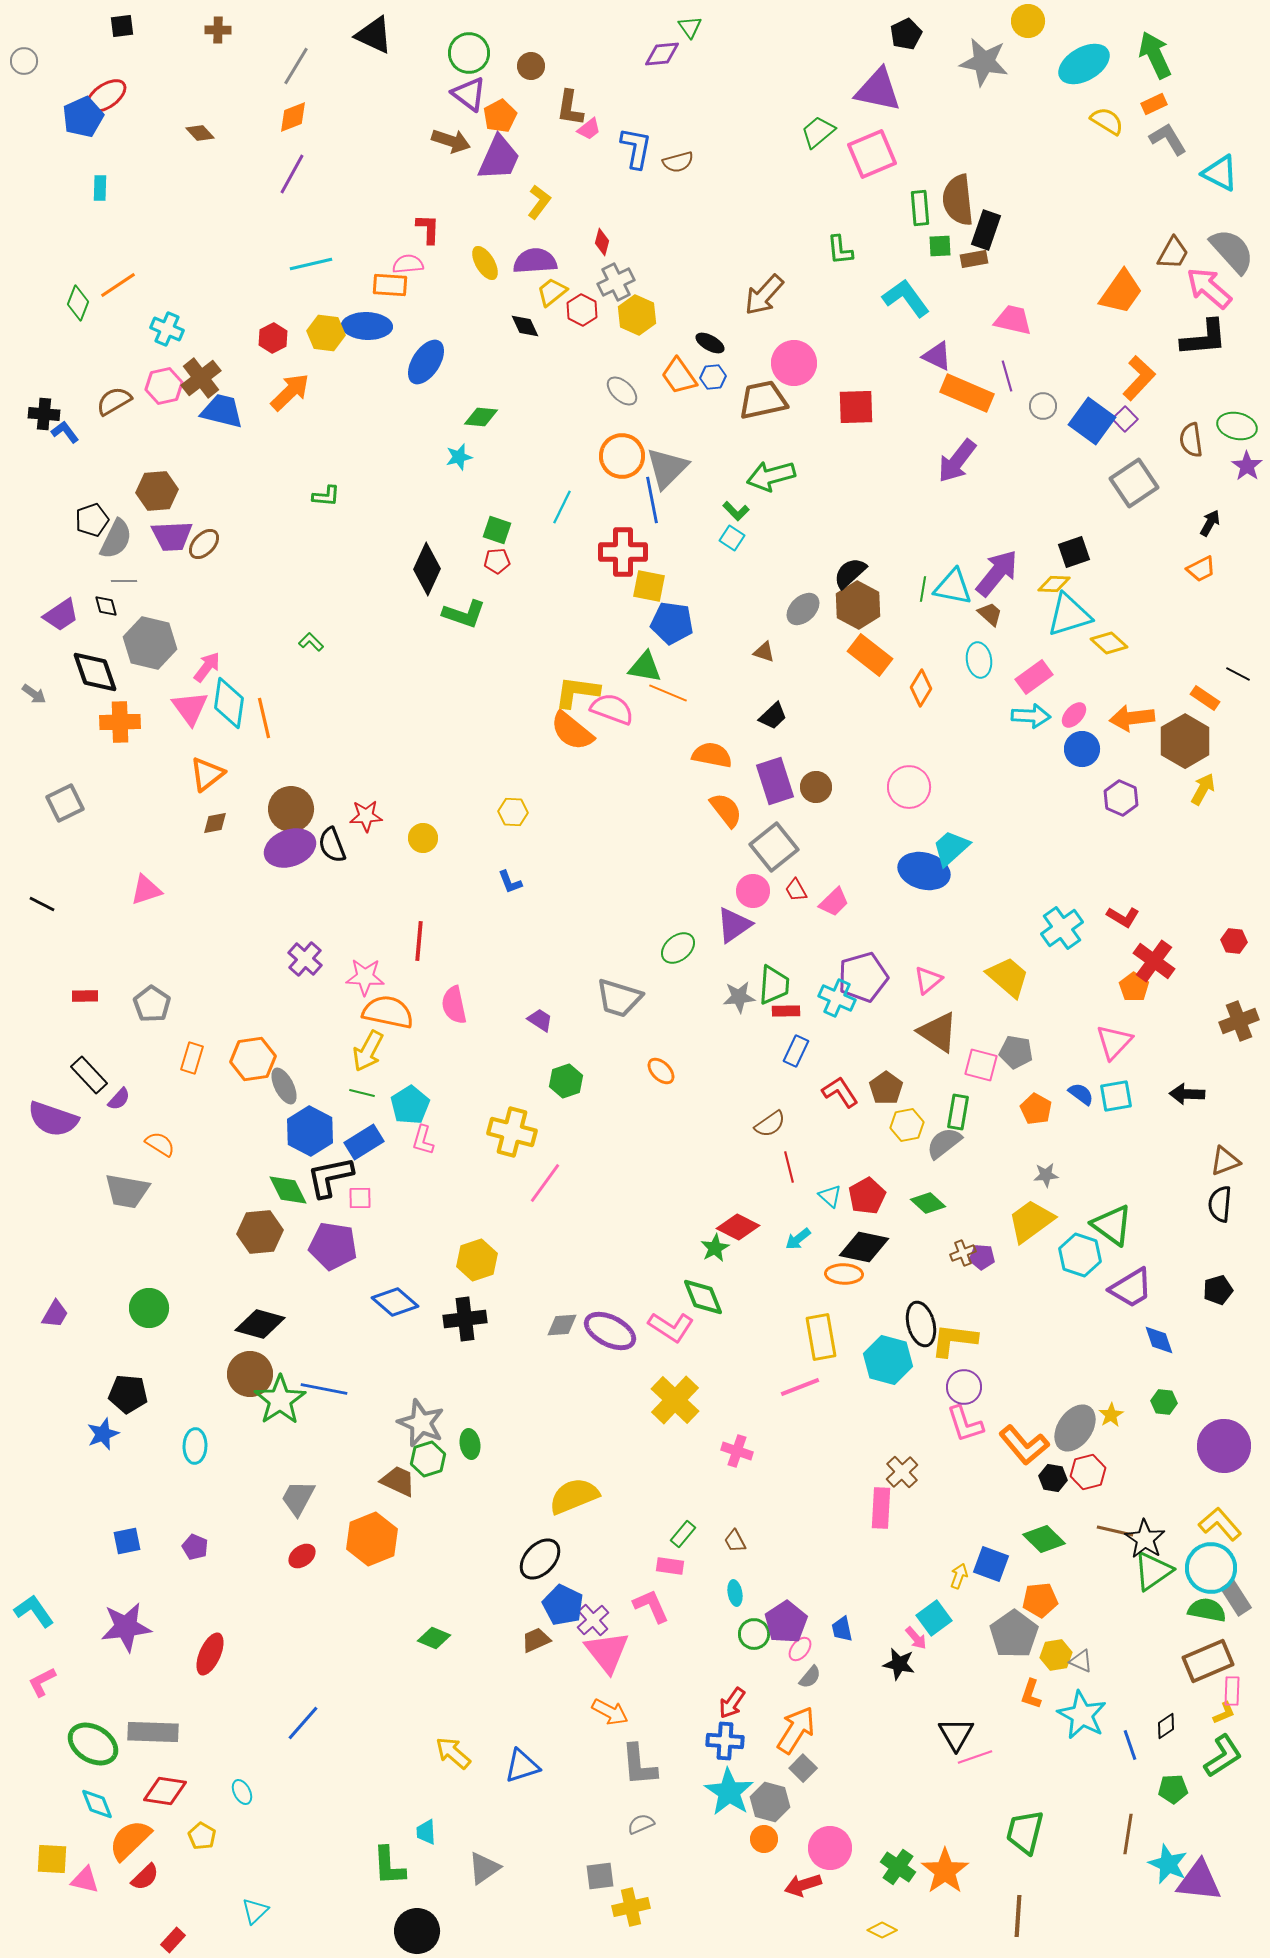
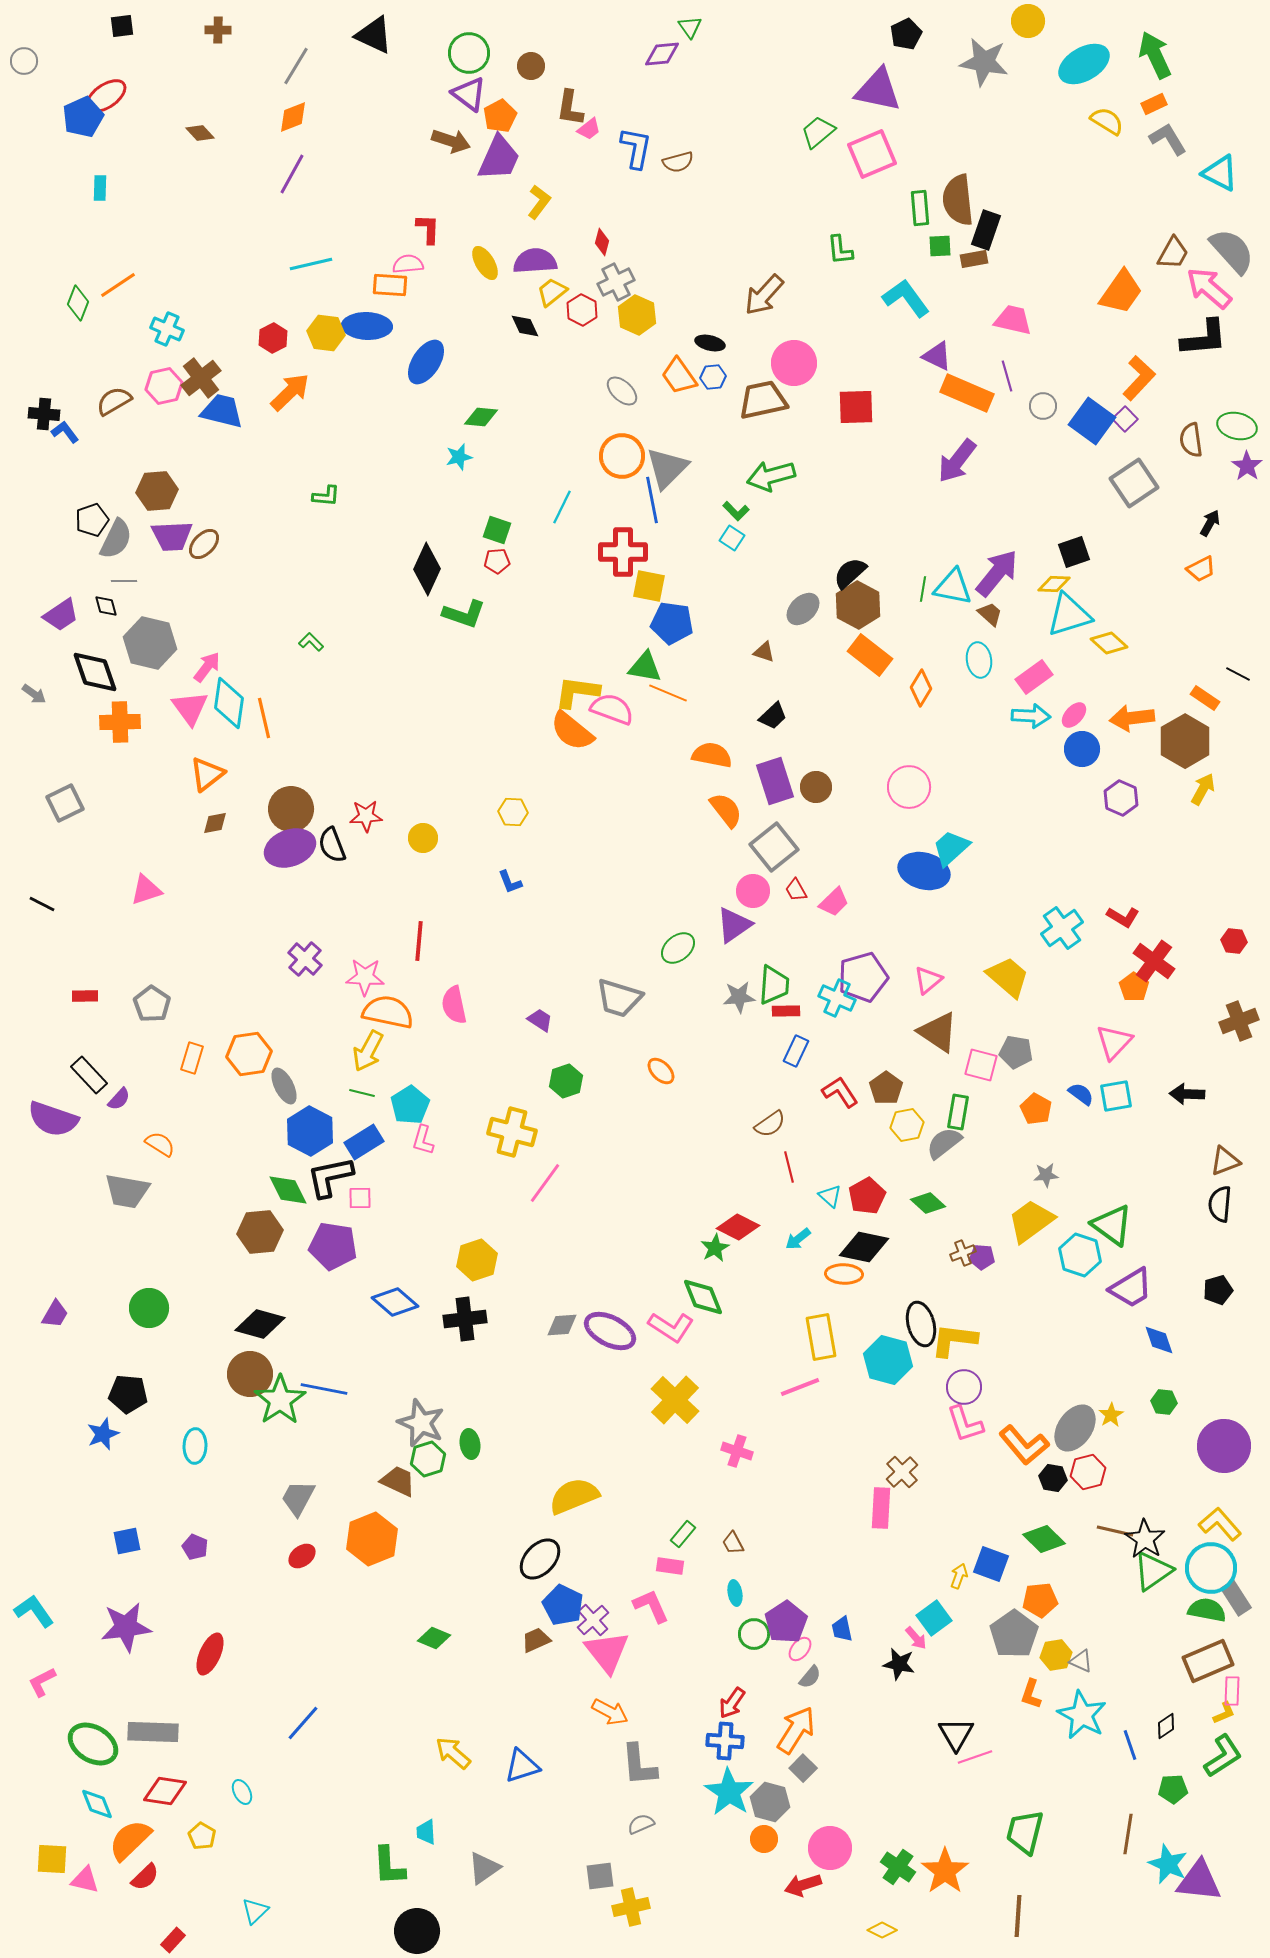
black ellipse at (710, 343): rotated 16 degrees counterclockwise
orange hexagon at (253, 1059): moved 4 px left, 5 px up
brown trapezoid at (735, 1541): moved 2 px left, 2 px down
